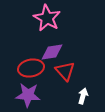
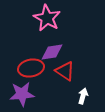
red triangle: rotated 15 degrees counterclockwise
purple star: moved 6 px left, 1 px up; rotated 10 degrees counterclockwise
